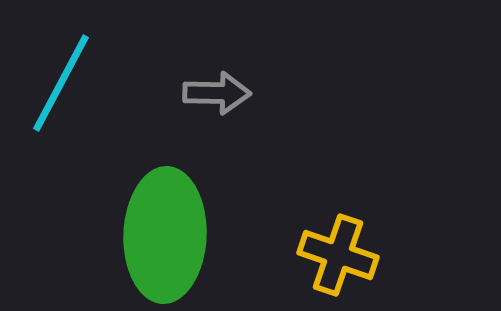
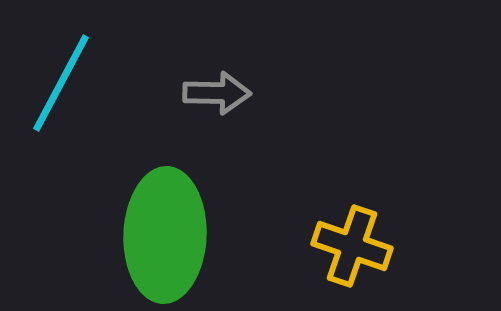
yellow cross: moved 14 px right, 9 px up
